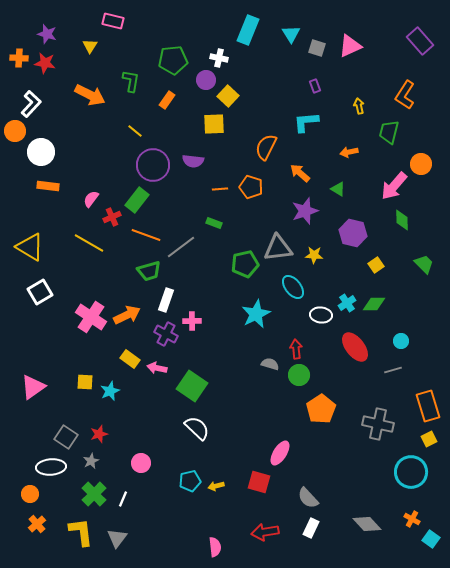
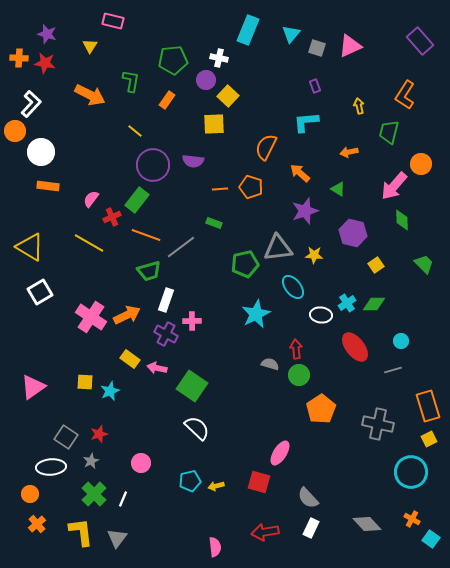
cyan triangle at (291, 34): rotated 12 degrees clockwise
